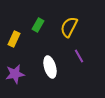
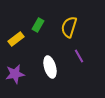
yellow semicircle: rotated 10 degrees counterclockwise
yellow rectangle: moved 2 px right; rotated 28 degrees clockwise
